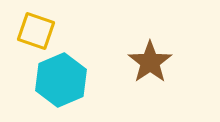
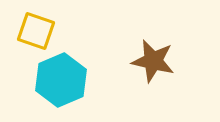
brown star: moved 3 px right, 1 px up; rotated 24 degrees counterclockwise
